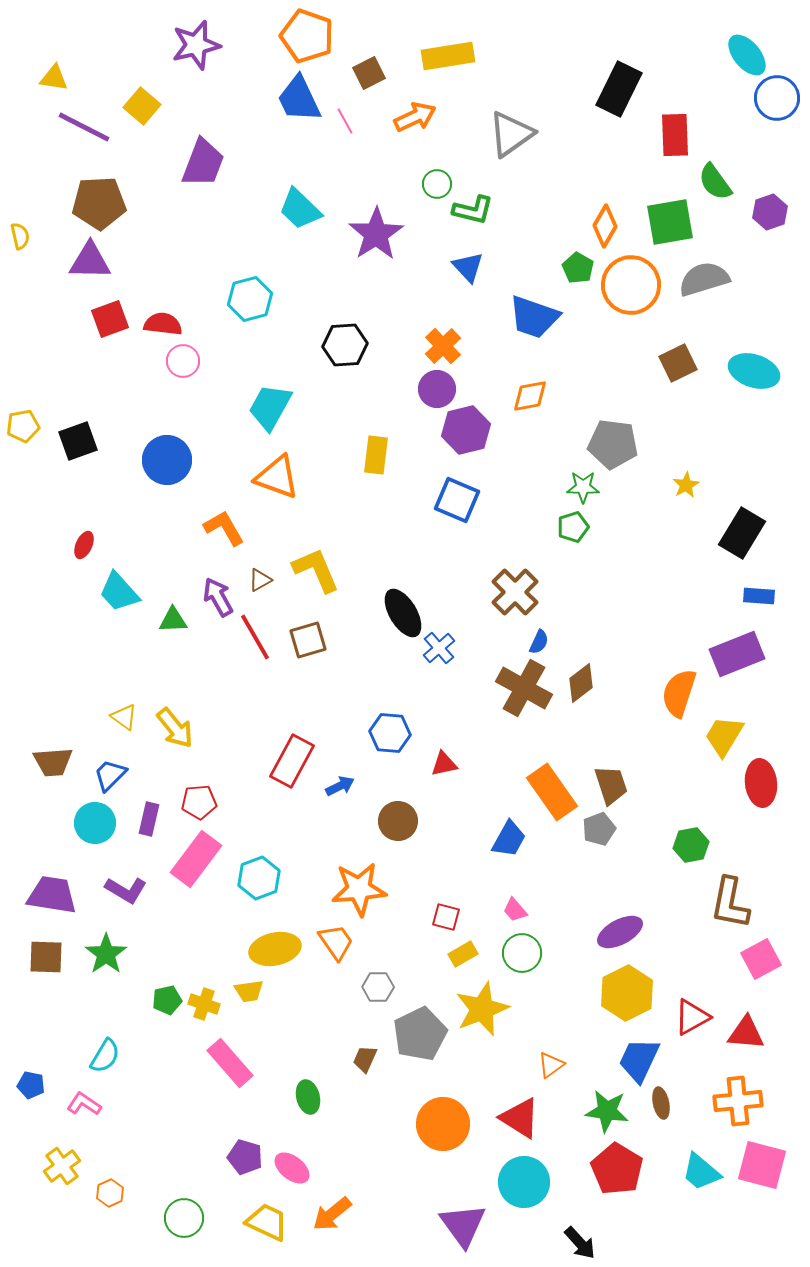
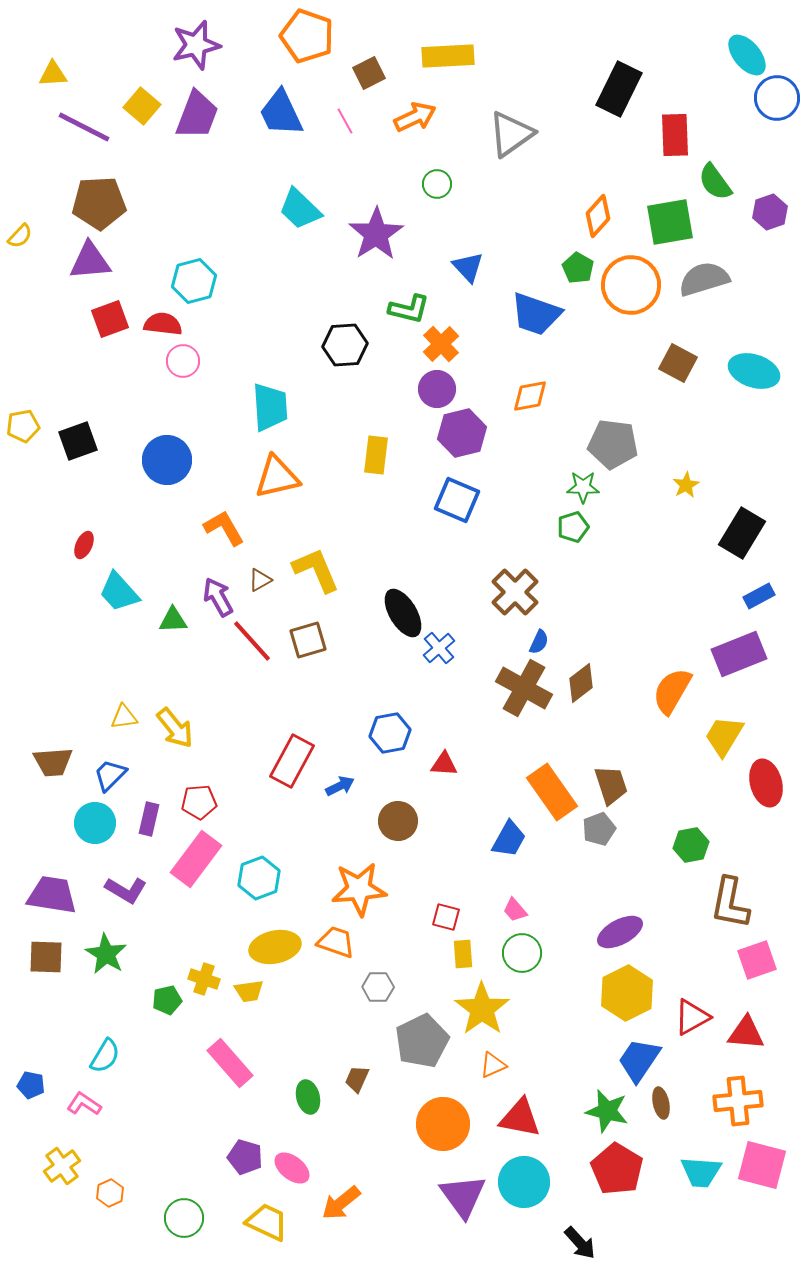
yellow rectangle at (448, 56): rotated 6 degrees clockwise
yellow triangle at (54, 78): moved 1 px left, 4 px up; rotated 12 degrees counterclockwise
blue trapezoid at (299, 99): moved 18 px left, 14 px down
purple trapezoid at (203, 163): moved 6 px left, 48 px up
green L-shape at (473, 210): moved 64 px left, 99 px down
orange diamond at (605, 226): moved 7 px left, 10 px up; rotated 12 degrees clockwise
yellow semicircle at (20, 236): rotated 56 degrees clockwise
purple triangle at (90, 261): rotated 6 degrees counterclockwise
cyan hexagon at (250, 299): moved 56 px left, 18 px up
blue trapezoid at (534, 317): moved 2 px right, 3 px up
orange cross at (443, 346): moved 2 px left, 2 px up
brown square at (678, 363): rotated 36 degrees counterclockwise
cyan trapezoid at (270, 407): rotated 147 degrees clockwise
purple hexagon at (466, 430): moved 4 px left, 3 px down
orange triangle at (277, 477): rotated 33 degrees counterclockwise
blue rectangle at (759, 596): rotated 32 degrees counterclockwise
red line at (255, 637): moved 3 px left, 4 px down; rotated 12 degrees counterclockwise
purple rectangle at (737, 654): moved 2 px right
orange semicircle at (679, 693): moved 7 px left, 2 px up; rotated 12 degrees clockwise
yellow triangle at (124, 717): rotated 44 degrees counterclockwise
blue hexagon at (390, 733): rotated 15 degrees counterclockwise
red triangle at (444, 764): rotated 16 degrees clockwise
red ellipse at (761, 783): moved 5 px right; rotated 9 degrees counterclockwise
orange trapezoid at (336, 942): rotated 36 degrees counterclockwise
yellow ellipse at (275, 949): moved 2 px up
green star at (106, 954): rotated 6 degrees counterclockwise
yellow rectangle at (463, 954): rotated 64 degrees counterclockwise
pink square at (761, 959): moved 4 px left, 1 px down; rotated 9 degrees clockwise
yellow cross at (204, 1004): moved 25 px up
yellow star at (482, 1009): rotated 14 degrees counterclockwise
gray pentagon at (420, 1034): moved 2 px right, 7 px down
brown trapezoid at (365, 1059): moved 8 px left, 20 px down
blue trapezoid at (639, 1060): rotated 9 degrees clockwise
orange triangle at (551, 1065): moved 58 px left; rotated 12 degrees clockwise
green star at (607, 1111): rotated 6 degrees clockwise
red triangle at (520, 1118): rotated 21 degrees counterclockwise
cyan trapezoid at (701, 1172): rotated 36 degrees counterclockwise
orange arrow at (332, 1214): moved 9 px right, 11 px up
purple triangle at (463, 1225): moved 29 px up
